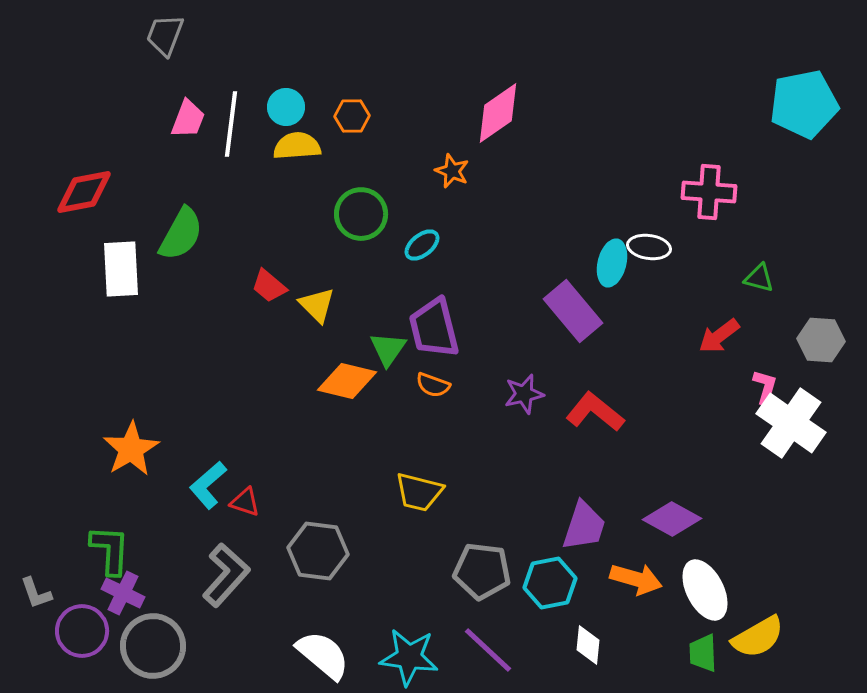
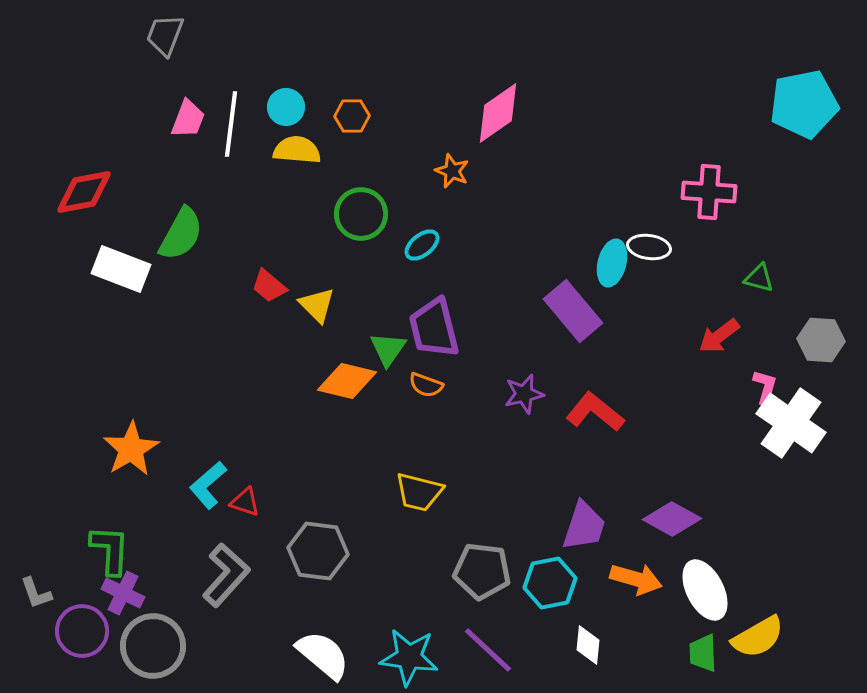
yellow semicircle at (297, 146): moved 4 px down; rotated 9 degrees clockwise
white rectangle at (121, 269): rotated 66 degrees counterclockwise
orange semicircle at (433, 385): moved 7 px left
